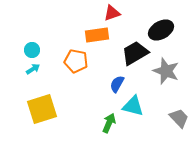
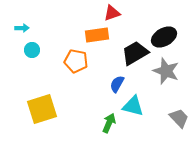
black ellipse: moved 3 px right, 7 px down
cyan arrow: moved 11 px left, 41 px up; rotated 32 degrees clockwise
